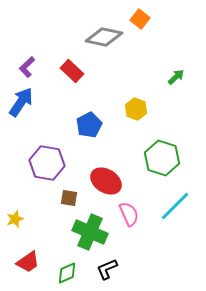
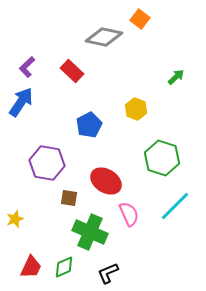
red trapezoid: moved 3 px right, 5 px down; rotated 30 degrees counterclockwise
black L-shape: moved 1 px right, 4 px down
green diamond: moved 3 px left, 6 px up
